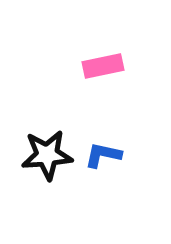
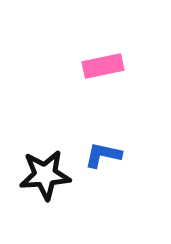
black star: moved 2 px left, 20 px down
